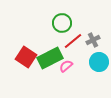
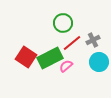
green circle: moved 1 px right
red line: moved 1 px left, 2 px down
